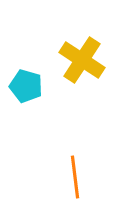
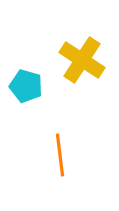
orange line: moved 15 px left, 22 px up
